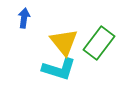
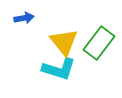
blue arrow: rotated 72 degrees clockwise
